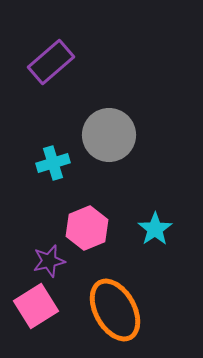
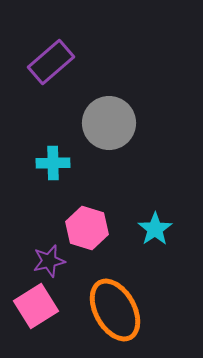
gray circle: moved 12 px up
cyan cross: rotated 16 degrees clockwise
pink hexagon: rotated 21 degrees counterclockwise
